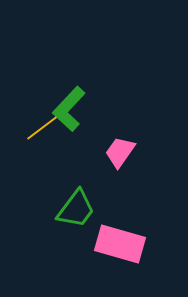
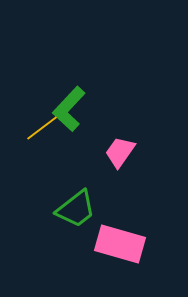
green trapezoid: rotated 15 degrees clockwise
